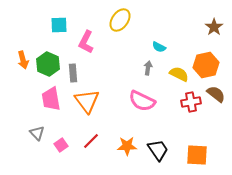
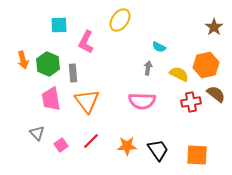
pink semicircle: rotated 24 degrees counterclockwise
